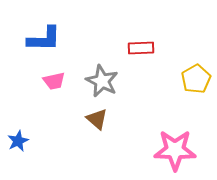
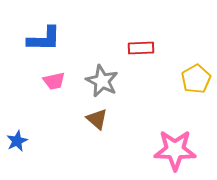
blue star: moved 1 px left
